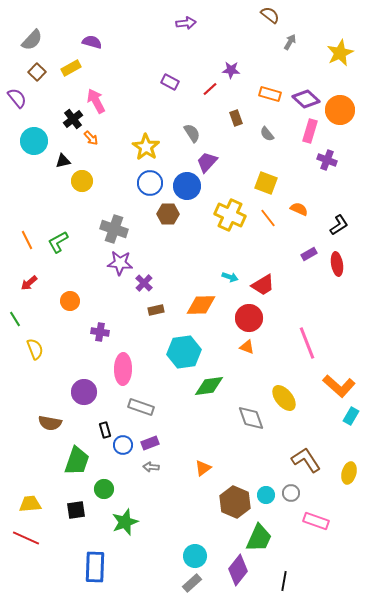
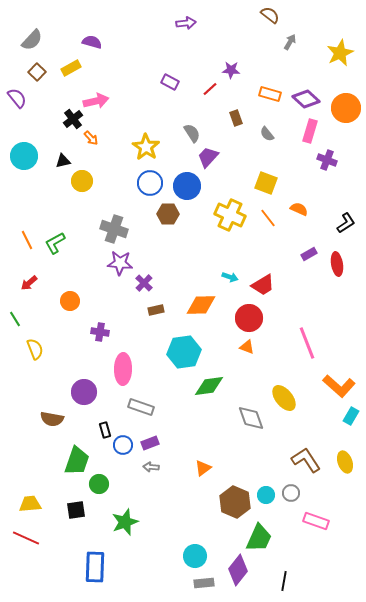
pink arrow at (96, 101): rotated 105 degrees clockwise
orange circle at (340, 110): moved 6 px right, 2 px up
cyan circle at (34, 141): moved 10 px left, 15 px down
purple trapezoid at (207, 162): moved 1 px right, 5 px up
black L-shape at (339, 225): moved 7 px right, 2 px up
green L-shape at (58, 242): moved 3 px left, 1 px down
brown semicircle at (50, 423): moved 2 px right, 4 px up
yellow ellipse at (349, 473): moved 4 px left, 11 px up; rotated 35 degrees counterclockwise
green circle at (104, 489): moved 5 px left, 5 px up
gray rectangle at (192, 583): moved 12 px right; rotated 36 degrees clockwise
